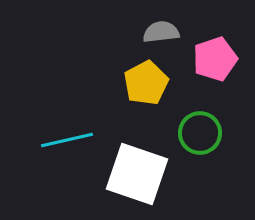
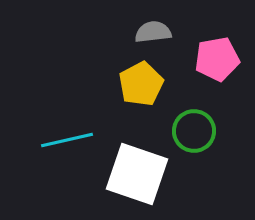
gray semicircle: moved 8 px left
pink pentagon: moved 2 px right; rotated 9 degrees clockwise
yellow pentagon: moved 5 px left, 1 px down
green circle: moved 6 px left, 2 px up
